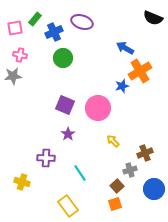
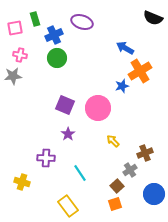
green rectangle: rotated 56 degrees counterclockwise
blue cross: moved 3 px down
green circle: moved 6 px left
gray cross: rotated 16 degrees counterclockwise
blue circle: moved 5 px down
